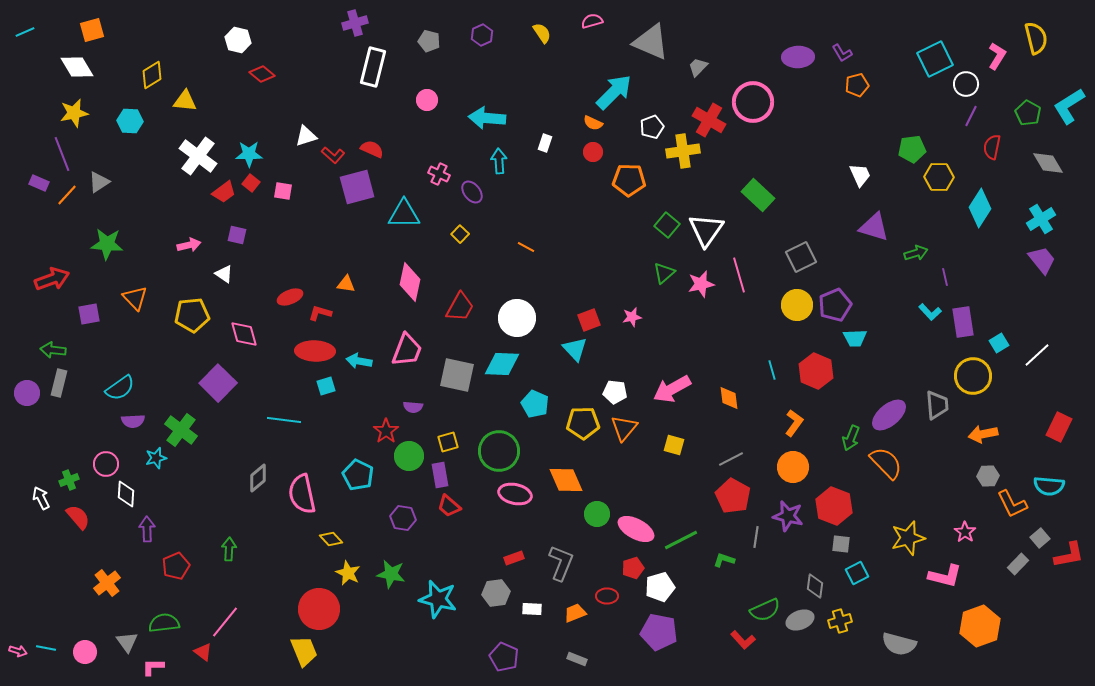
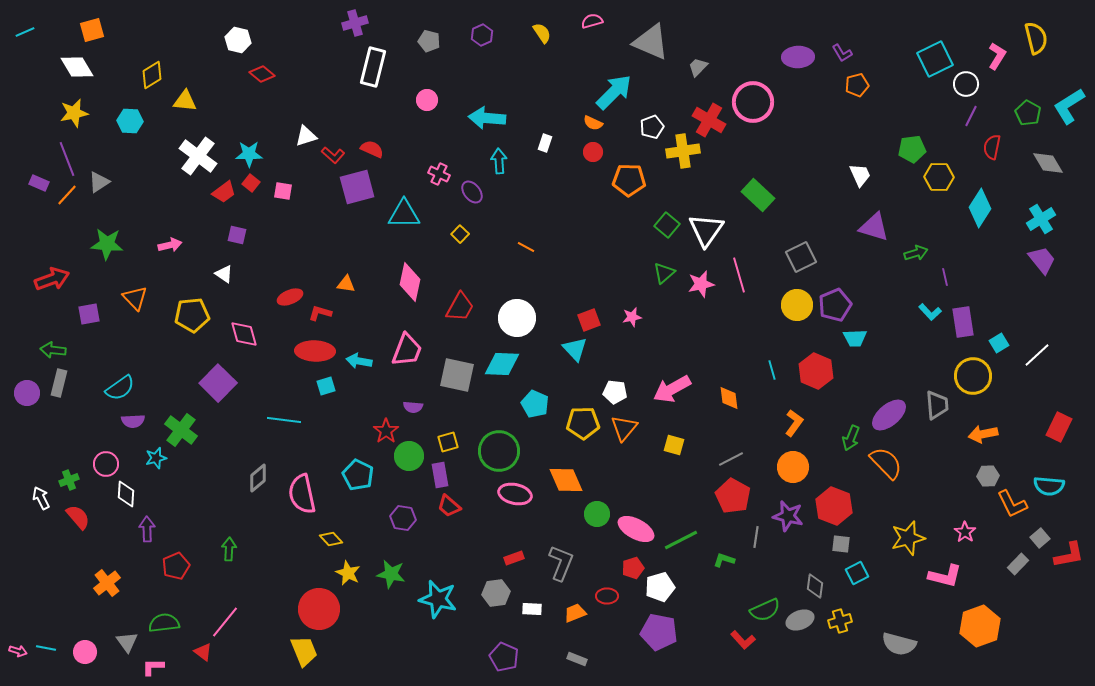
purple line at (62, 154): moved 5 px right, 5 px down
pink arrow at (189, 245): moved 19 px left
